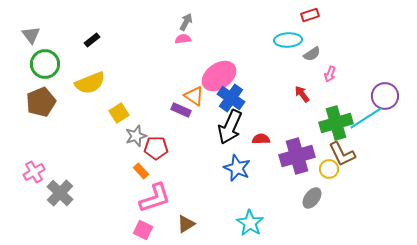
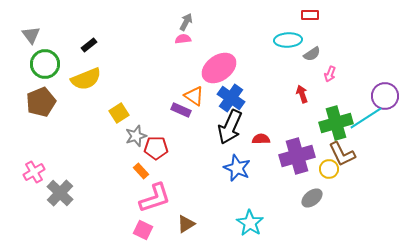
red rectangle: rotated 18 degrees clockwise
black rectangle: moved 3 px left, 5 px down
pink ellipse: moved 8 px up
yellow semicircle: moved 4 px left, 4 px up
red arrow: rotated 18 degrees clockwise
gray ellipse: rotated 15 degrees clockwise
